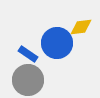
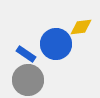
blue circle: moved 1 px left, 1 px down
blue rectangle: moved 2 px left
